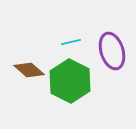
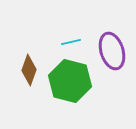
brown diamond: rotated 68 degrees clockwise
green hexagon: rotated 12 degrees counterclockwise
